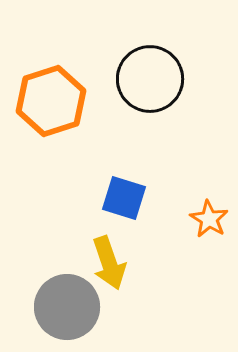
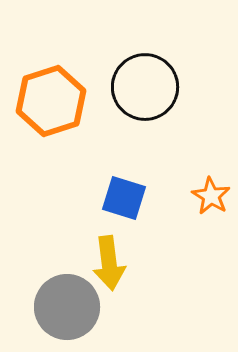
black circle: moved 5 px left, 8 px down
orange star: moved 2 px right, 23 px up
yellow arrow: rotated 12 degrees clockwise
